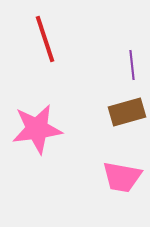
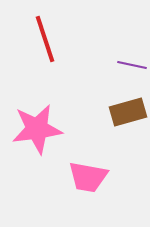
purple line: rotated 72 degrees counterclockwise
brown rectangle: moved 1 px right
pink trapezoid: moved 34 px left
